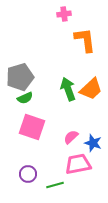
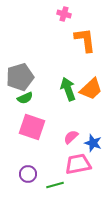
pink cross: rotated 24 degrees clockwise
